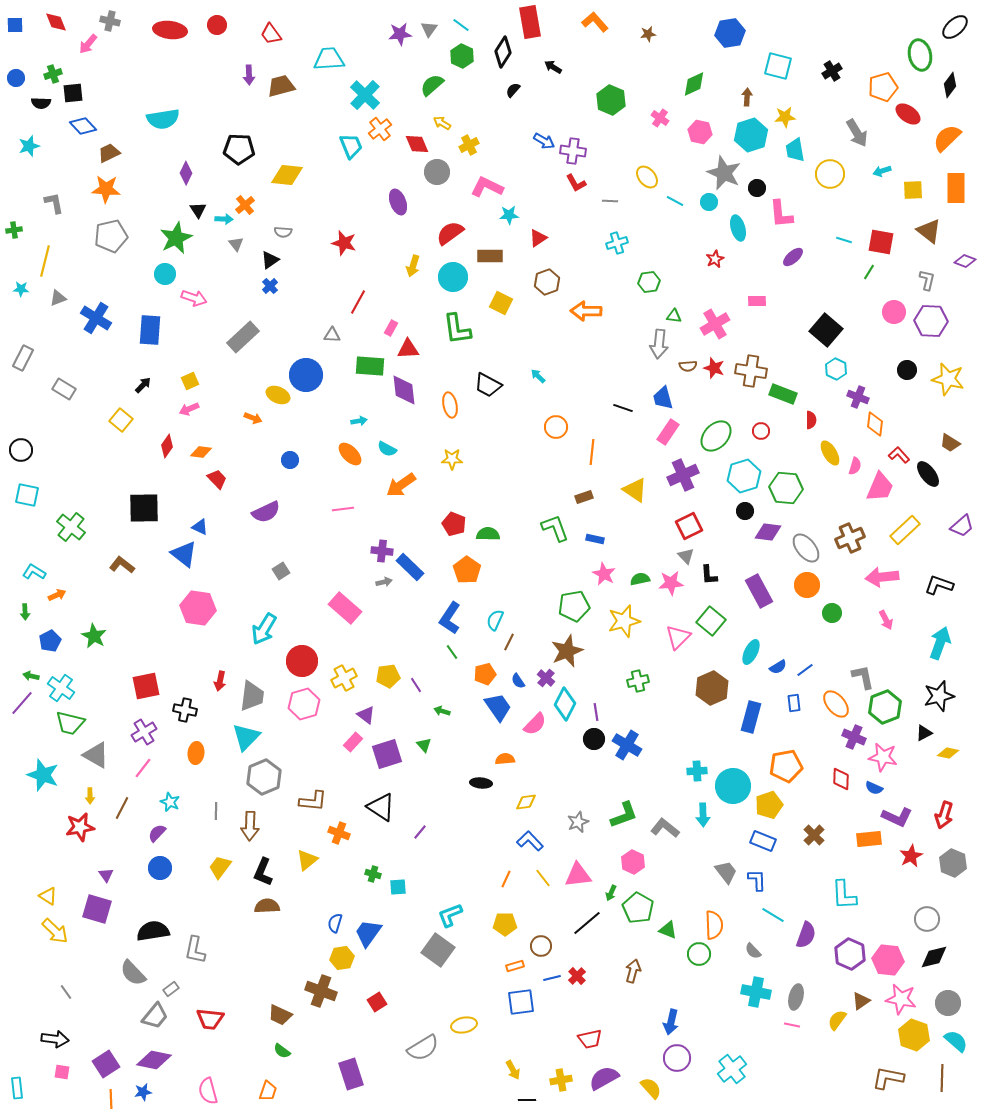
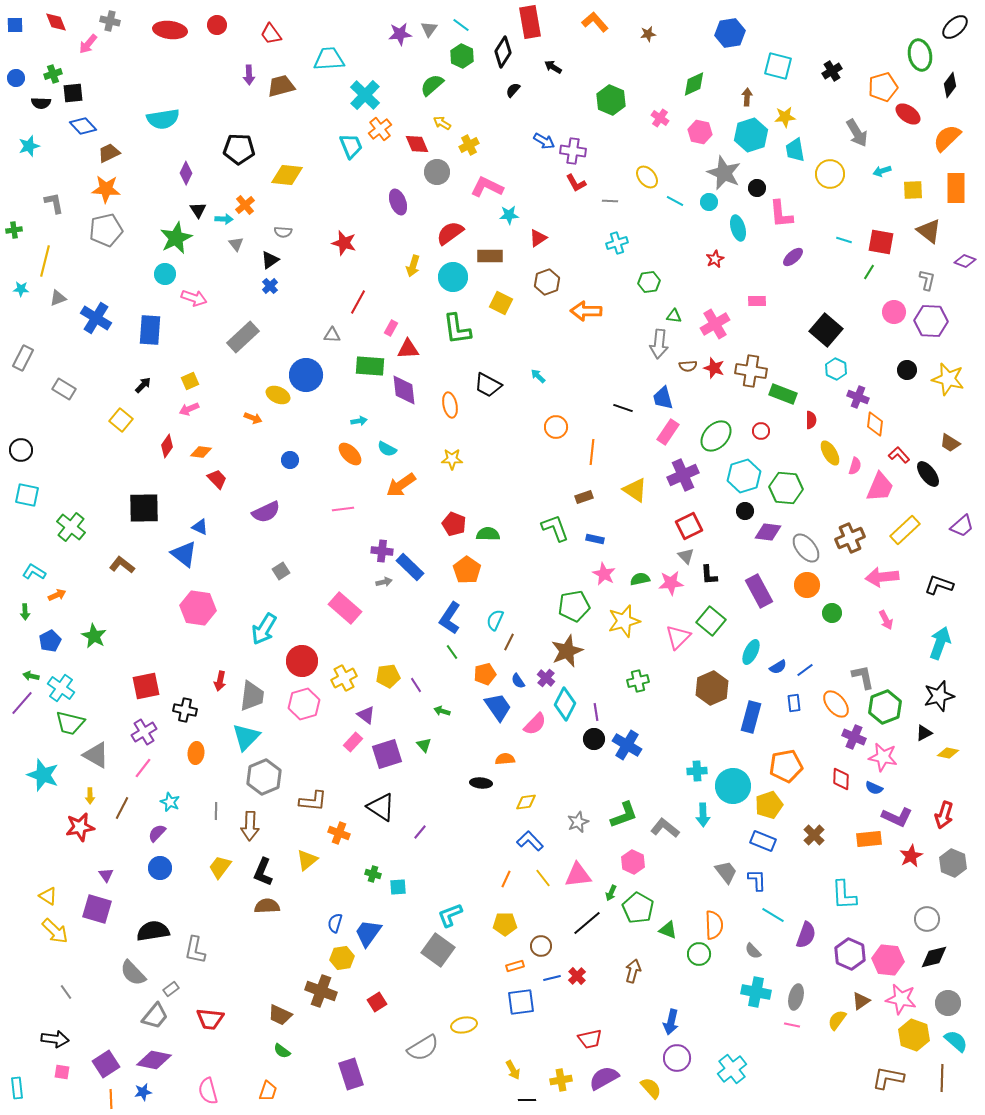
gray pentagon at (111, 236): moved 5 px left, 6 px up
